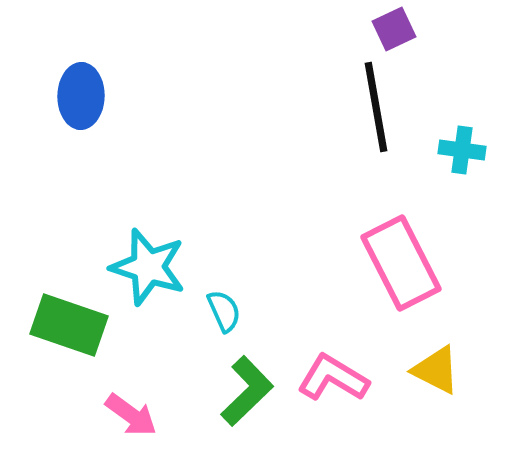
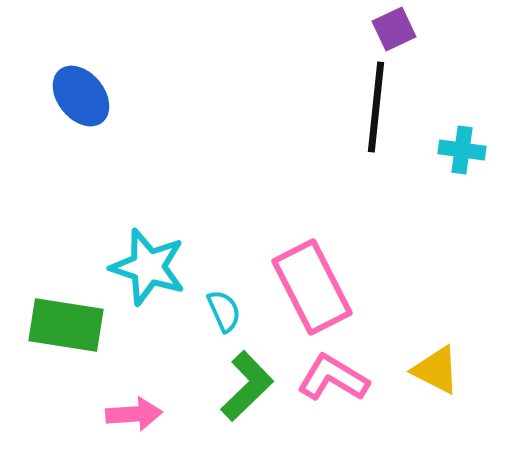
blue ellipse: rotated 40 degrees counterclockwise
black line: rotated 16 degrees clockwise
pink rectangle: moved 89 px left, 24 px down
green rectangle: moved 3 px left; rotated 10 degrees counterclockwise
green L-shape: moved 5 px up
pink arrow: moved 3 px right, 1 px up; rotated 40 degrees counterclockwise
